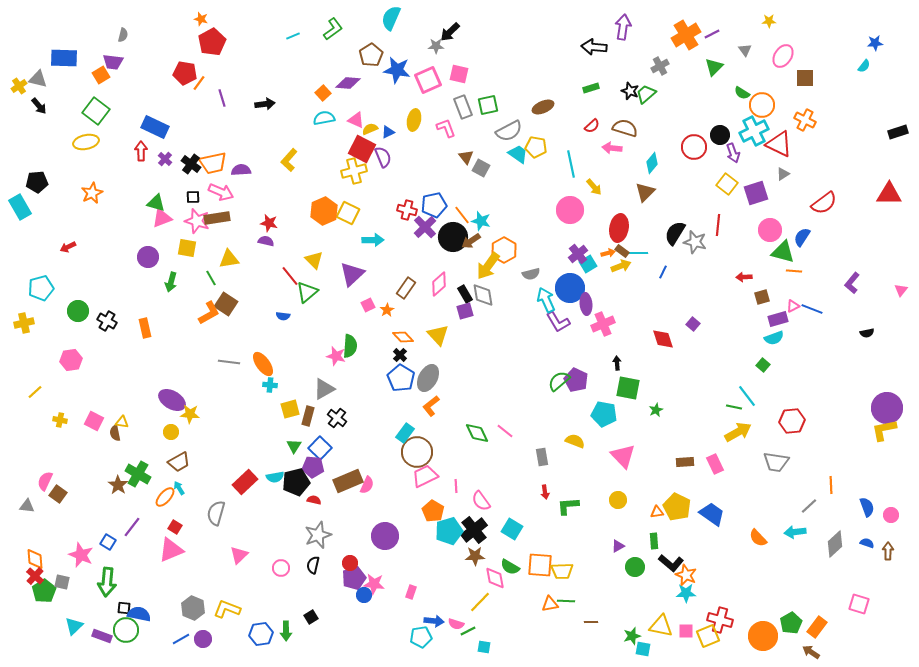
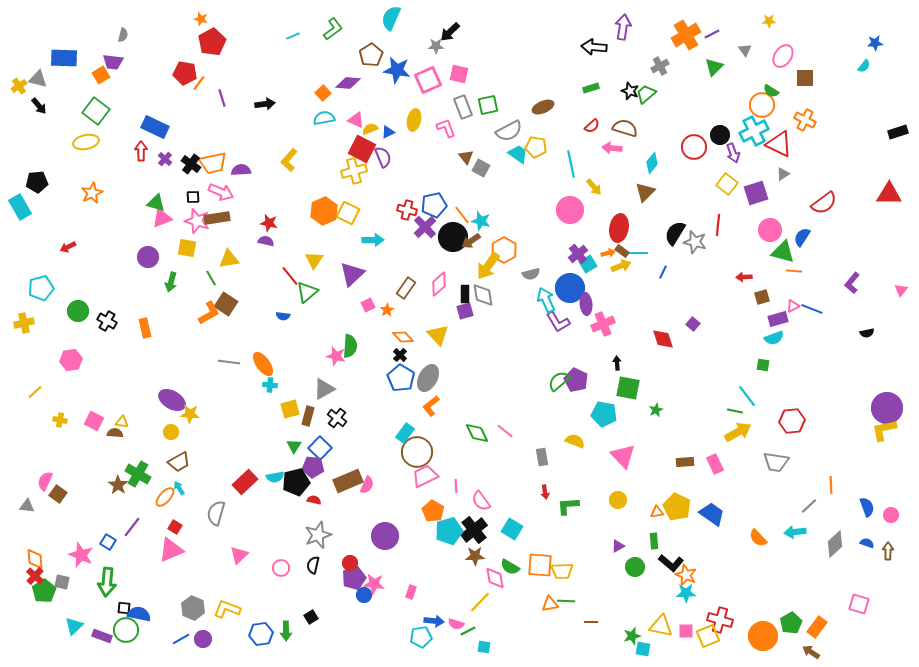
green semicircle at (742, 93): moved 29 px right, 2 px up
yellow triangle at (314, 260): rotated 18 degrees clockwise
black rectangle at (465, 294): rotated 30 degrees clockwise
green square at (763, 365): rotated 32 degrees counterclockwise
green line at (734, 407): moved 1 px right, 4 px down
brown semicircle at (115, 433): rotated 105 degrees clockwise
